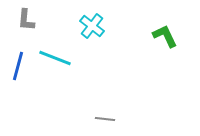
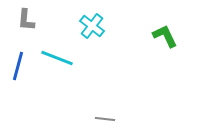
cyan line: moved 2 px right
